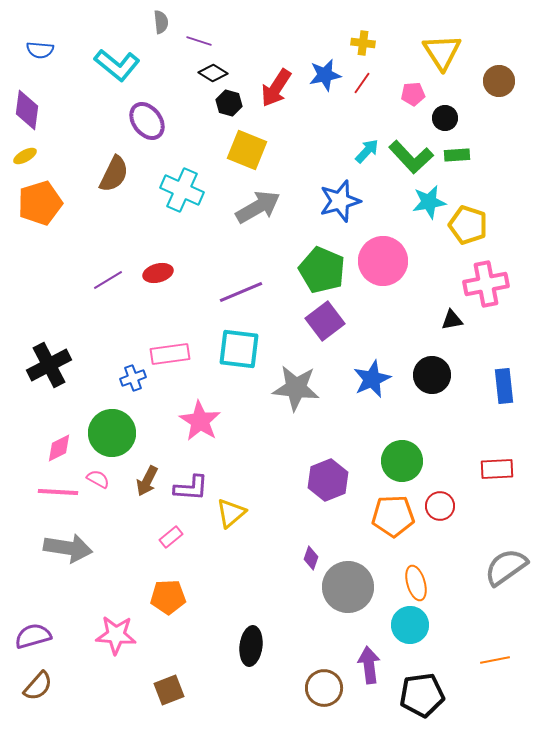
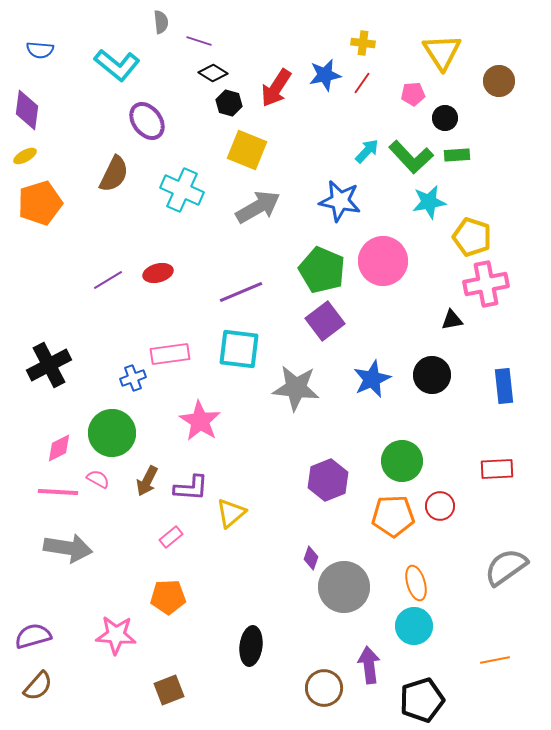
blue star at (340, 201): rotated 27 degrees clockwise
yellow pentagon at (468, 225): moved 4 px right, 12 px down
gray circle at (348, 587): moved 4 px left
cyan circle at (410, 625): moved 4 px right, 1 px down
black pentagon at (422, 695): moved 5 px down; rotated 9 degrees counterclockwise
